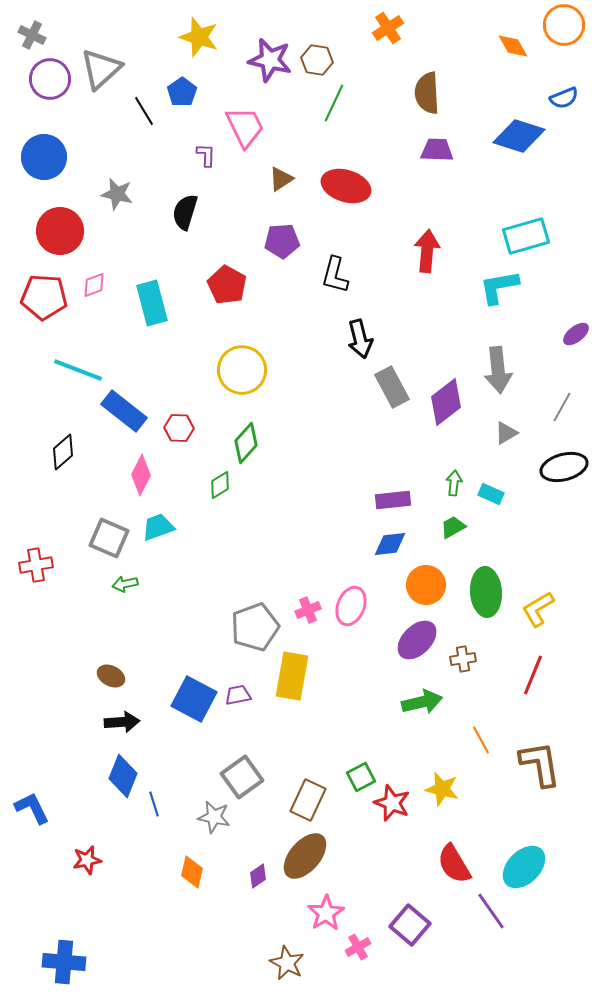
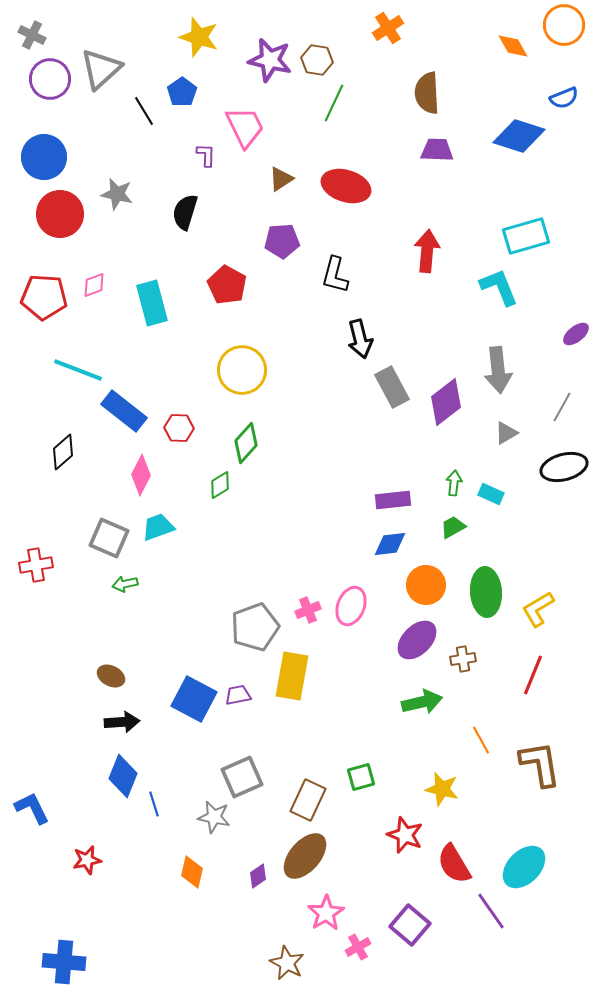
red circle at (60, 231): moved 17 px up
cyan L-shape at (499, 287): rotated 78 degrees clockwise
gray square at (242, 777): rotated 12 degrees clockwise
green square at (361, 777): rotated 12 degrees clockwise
red star at (392, 803): moved 13 px right, 32 px down
